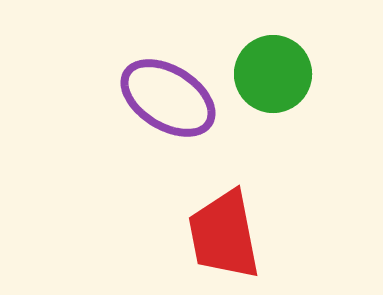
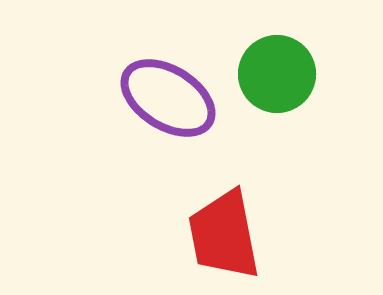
green circle: moved 4 px right
